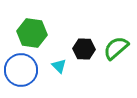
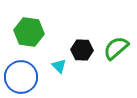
green hexagon: moved 3 px left, 1 px up
black hexagon: moved 2 px left, 1 px down
blue circle: moved 7 px down
